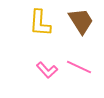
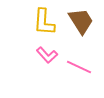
yellow L-shape: moved 4 px right, 1 px up
pink L-shape: moved 15 px up
